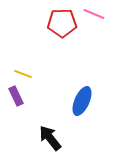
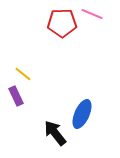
pink line: moved 2 px left
yellow line: rotated 18 degrees clockwise
blue ellipse: moved 13 px down
black arrow: moved 5 px right, 5 px up
